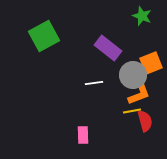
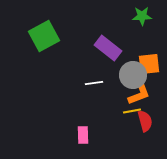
green star: rotated 24 degrees counterclockwise
orange square: moved 2 px left, 1 px down; rotated 15 degrees clockwise
